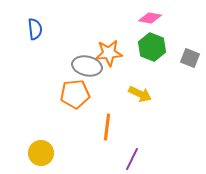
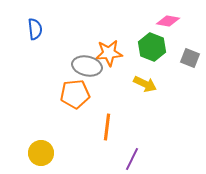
pink diamond: moved 18 px right, 3 px down
yellow arrow: moved 5 px right, 10 px up
